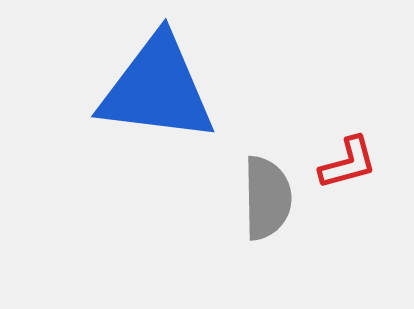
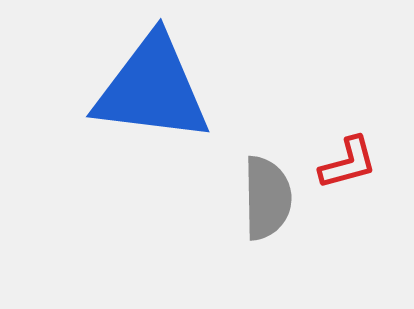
blue triangle: moved 5 px left
